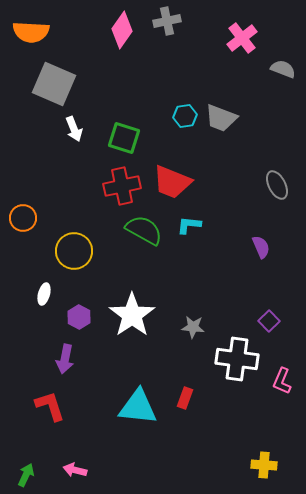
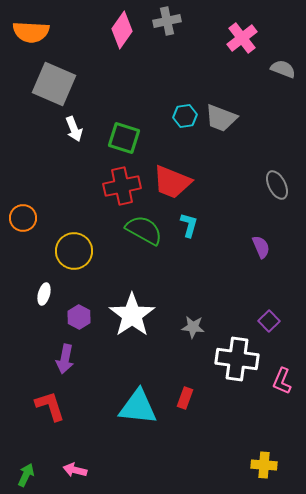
cyan L-shape: rotated 100 degrees clockwise
